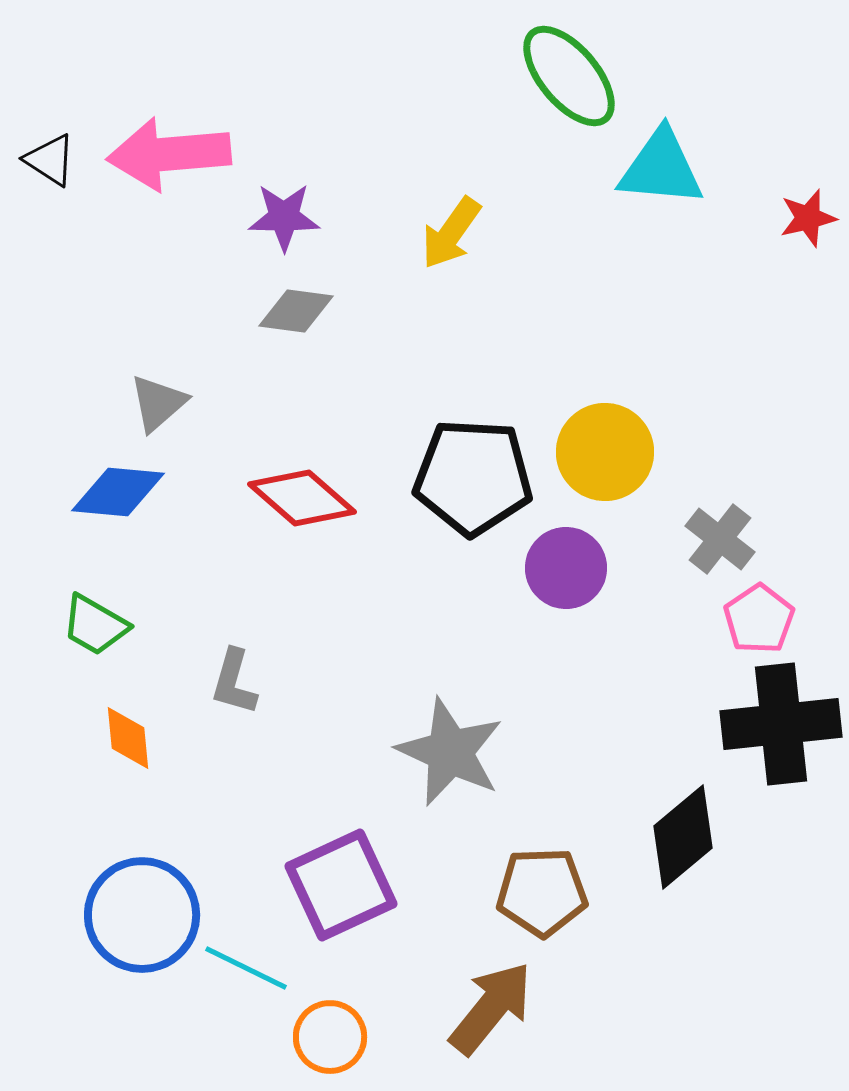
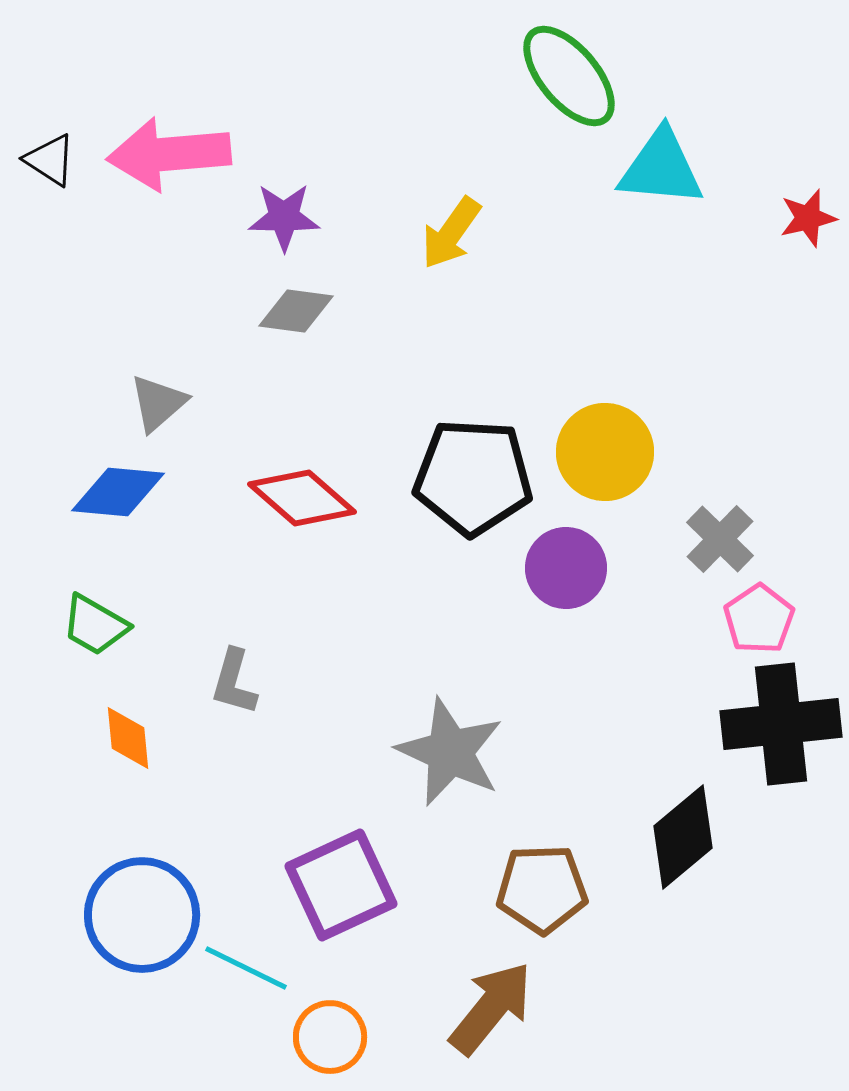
gray cross: rotated 6 degrees clockwise
brown pentagon: moved 3 px up
